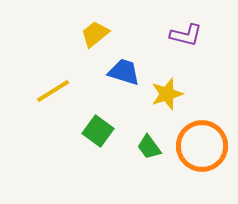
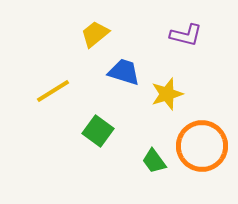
green trapezoid: moved 5 px right, 14 px down
